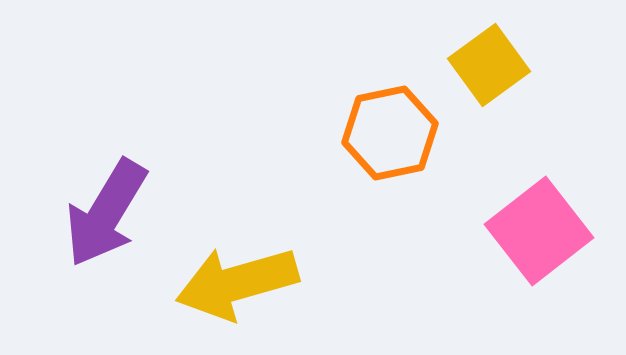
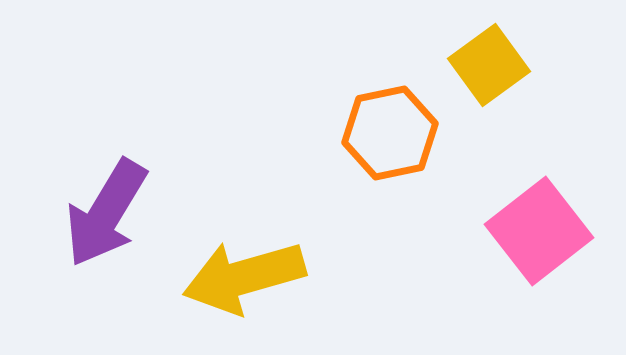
yellow arrow: moved 7 px right, 6 px up
